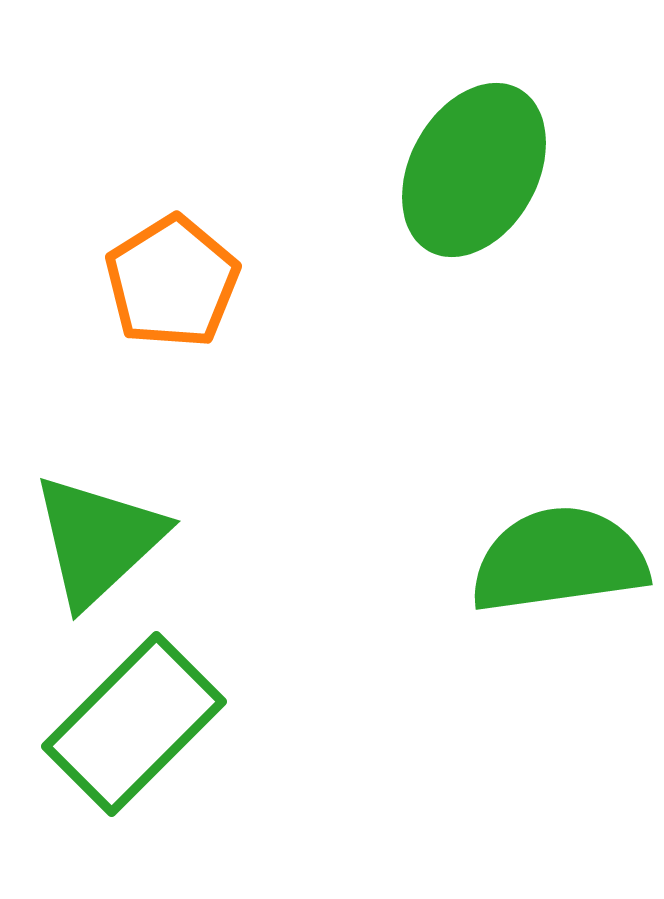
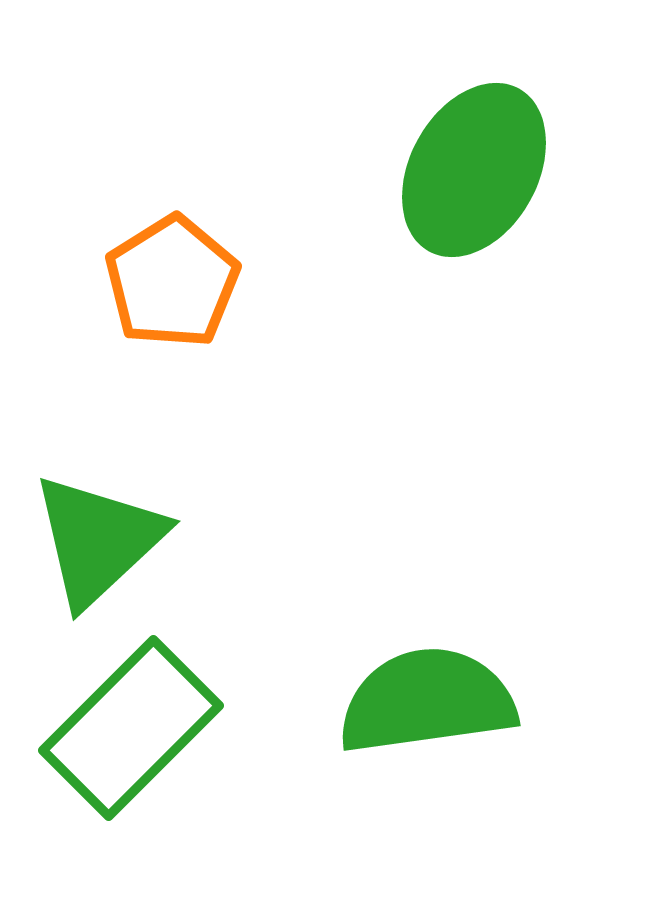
green semicircle: moved 132 px left, 141 px down
green rectangle: moved 3 px left, 4 px down
